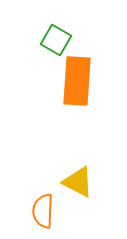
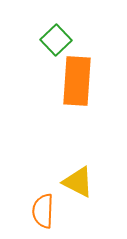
green square: rotated 16 degrees clockwise
